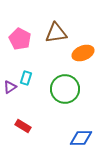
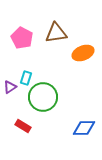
pink pentagon: moved 2 px right, 1 px up
green circle: moved 22 px left, 8 px down
blue diamond: moved 3 px right, 10 px up
